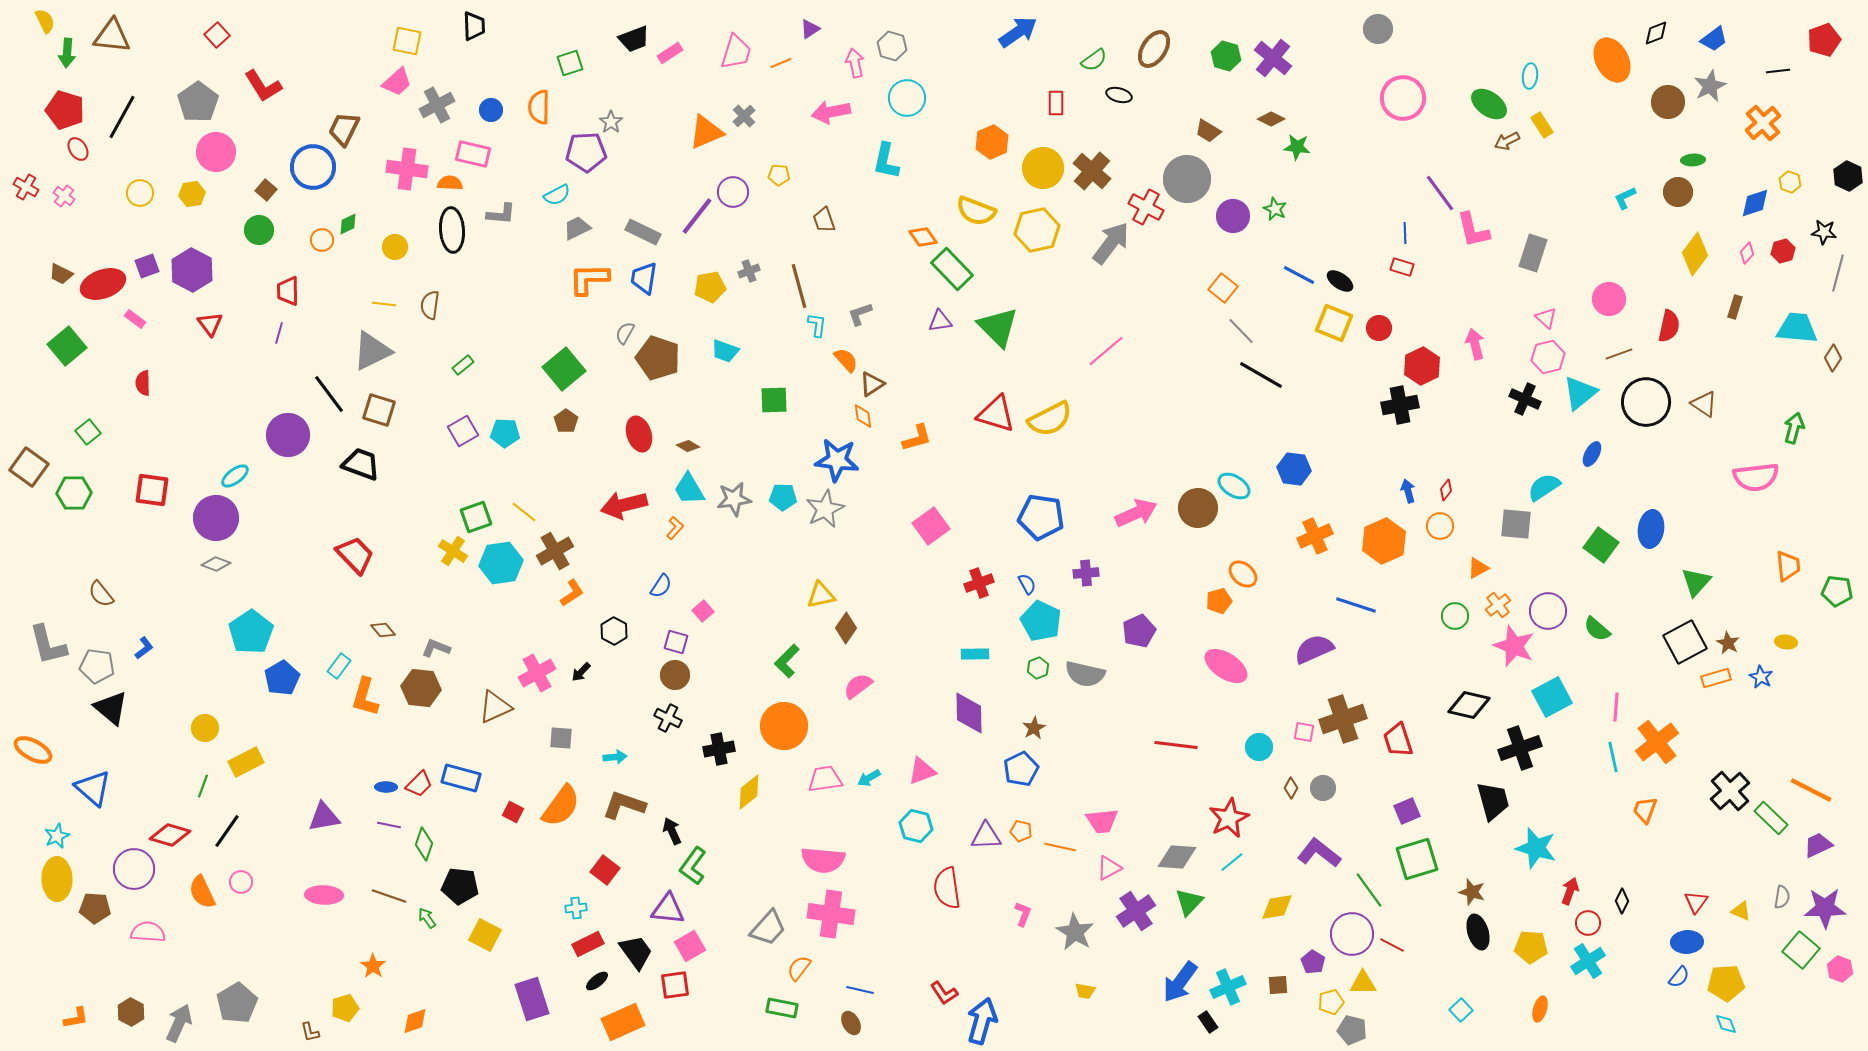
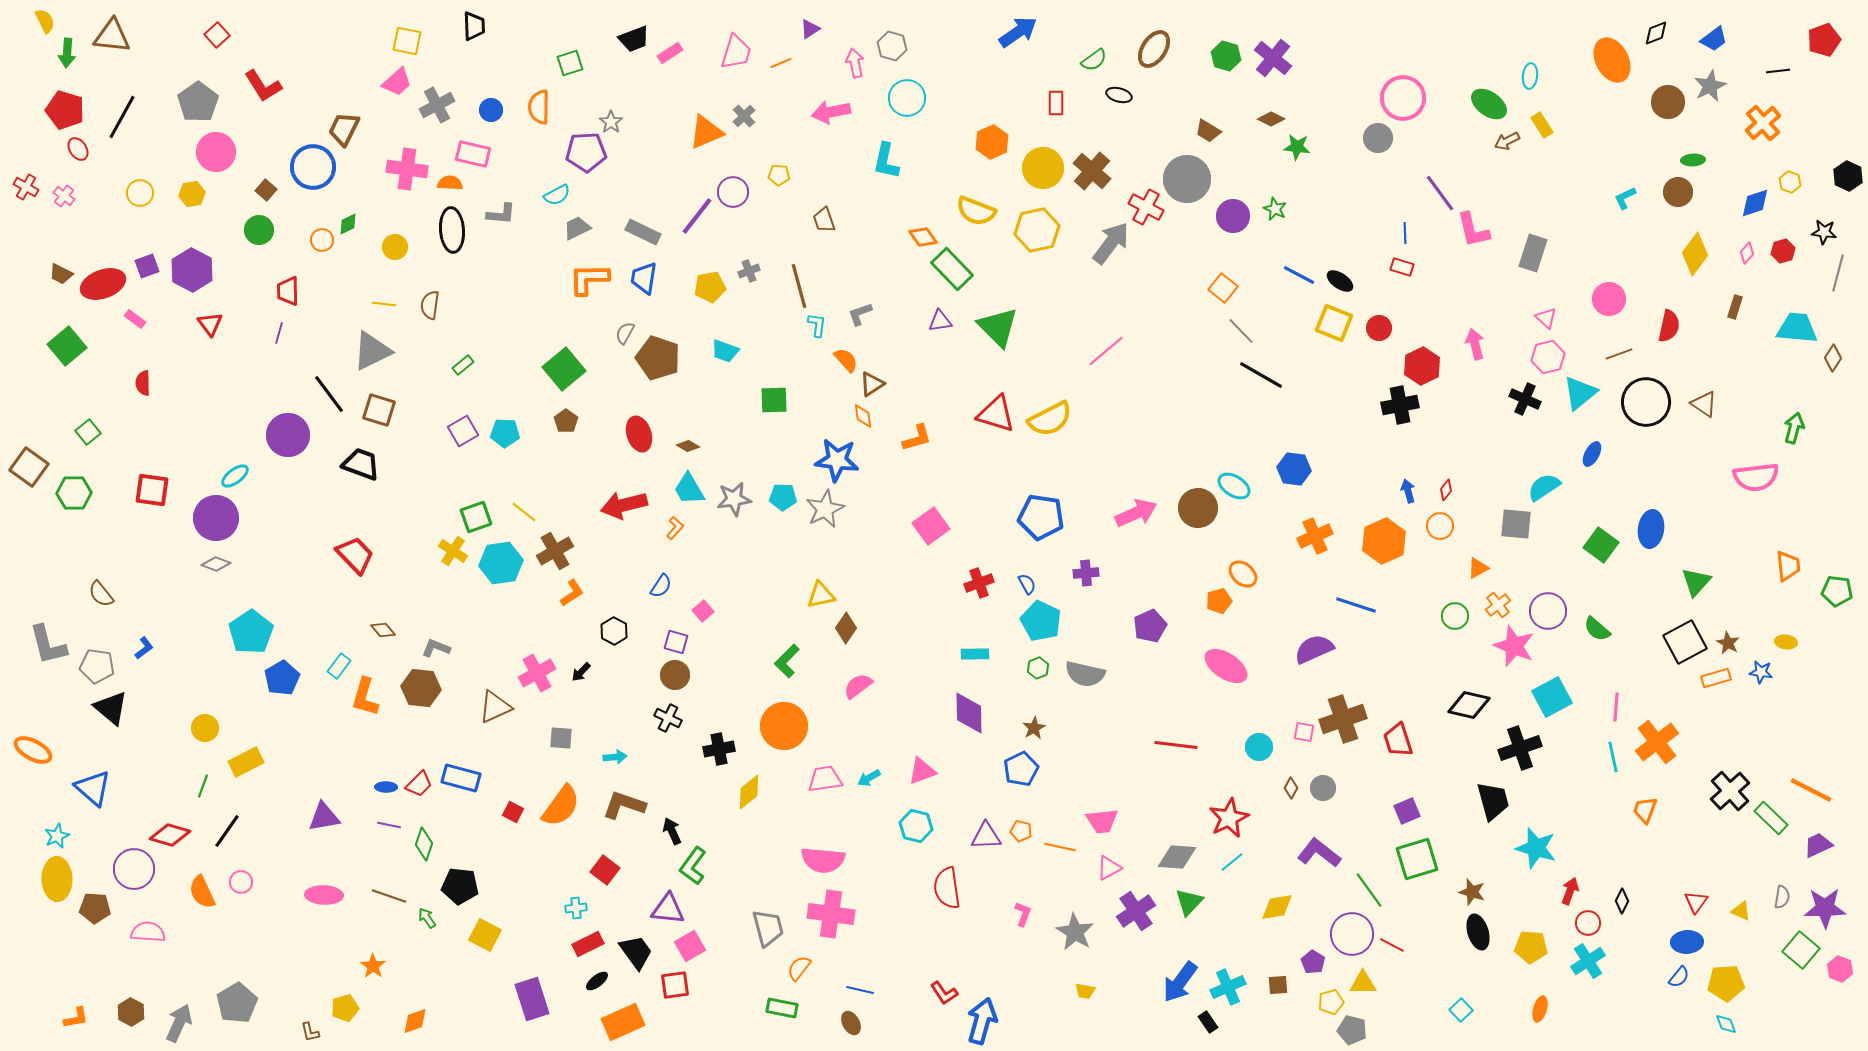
gray circle at (1378, 29): moved 109 px down
purple pentagon at (1139, 631): moved 11 px right, 5 px up
blue star at (1761, 677): moved 5 px up; rotated 20 degrees counterclockwise
gray trapezoid at (768, 928): rotated 57 degrees counterclockwise
